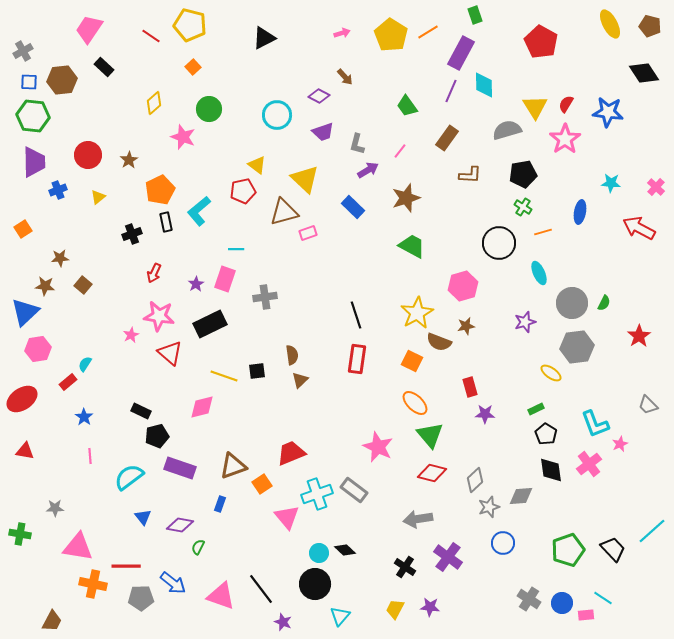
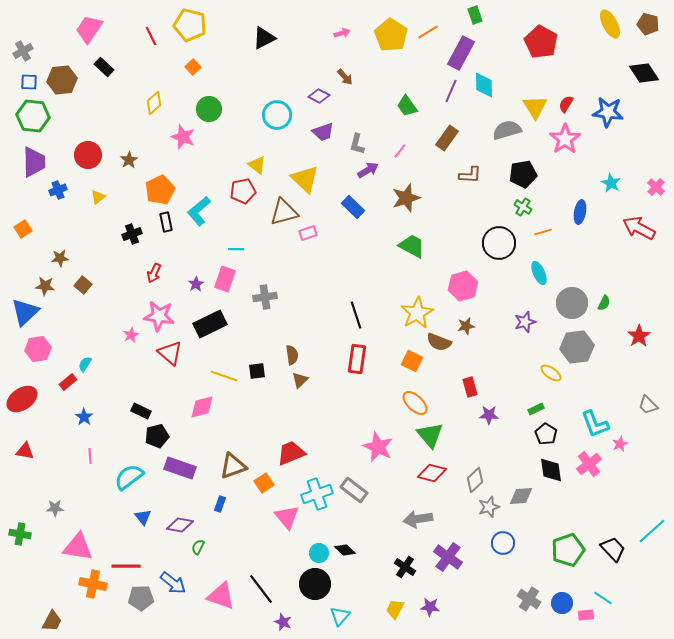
brown pentagon at (650, 26): moved 2 px left, 2 px up
red line at (151, 36): rotated 30 degrees clockwise
cyan star at (611, 183): rotated 24 degrees clockwise
purple star at (485, 414): moved 4 px right, 1 px down
orange square at (262, 484): moved 2 px right, 1 px up
